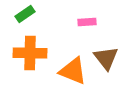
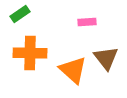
green rectangle: moved 5 px left
orange triangle: moved 1 px up; rotated 20 degrees clockwise
